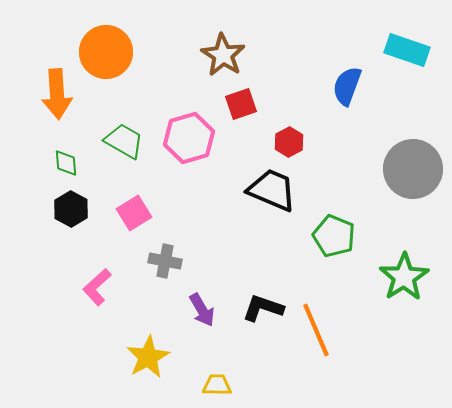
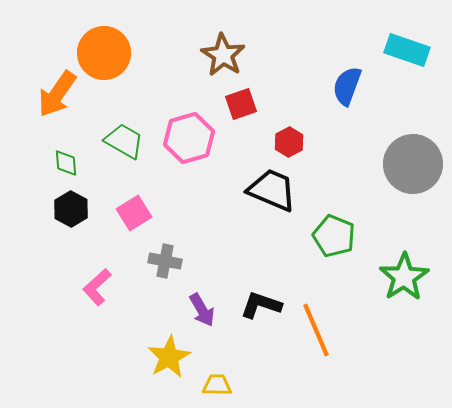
orange circle: moved 2 px left, 1 px down
orange arrow: rotated 39 degrees clockwise
gray circle: moved 5 px up
black L-shape: moved 2 px left, 3 px up
yellow star: moved 21 px right
